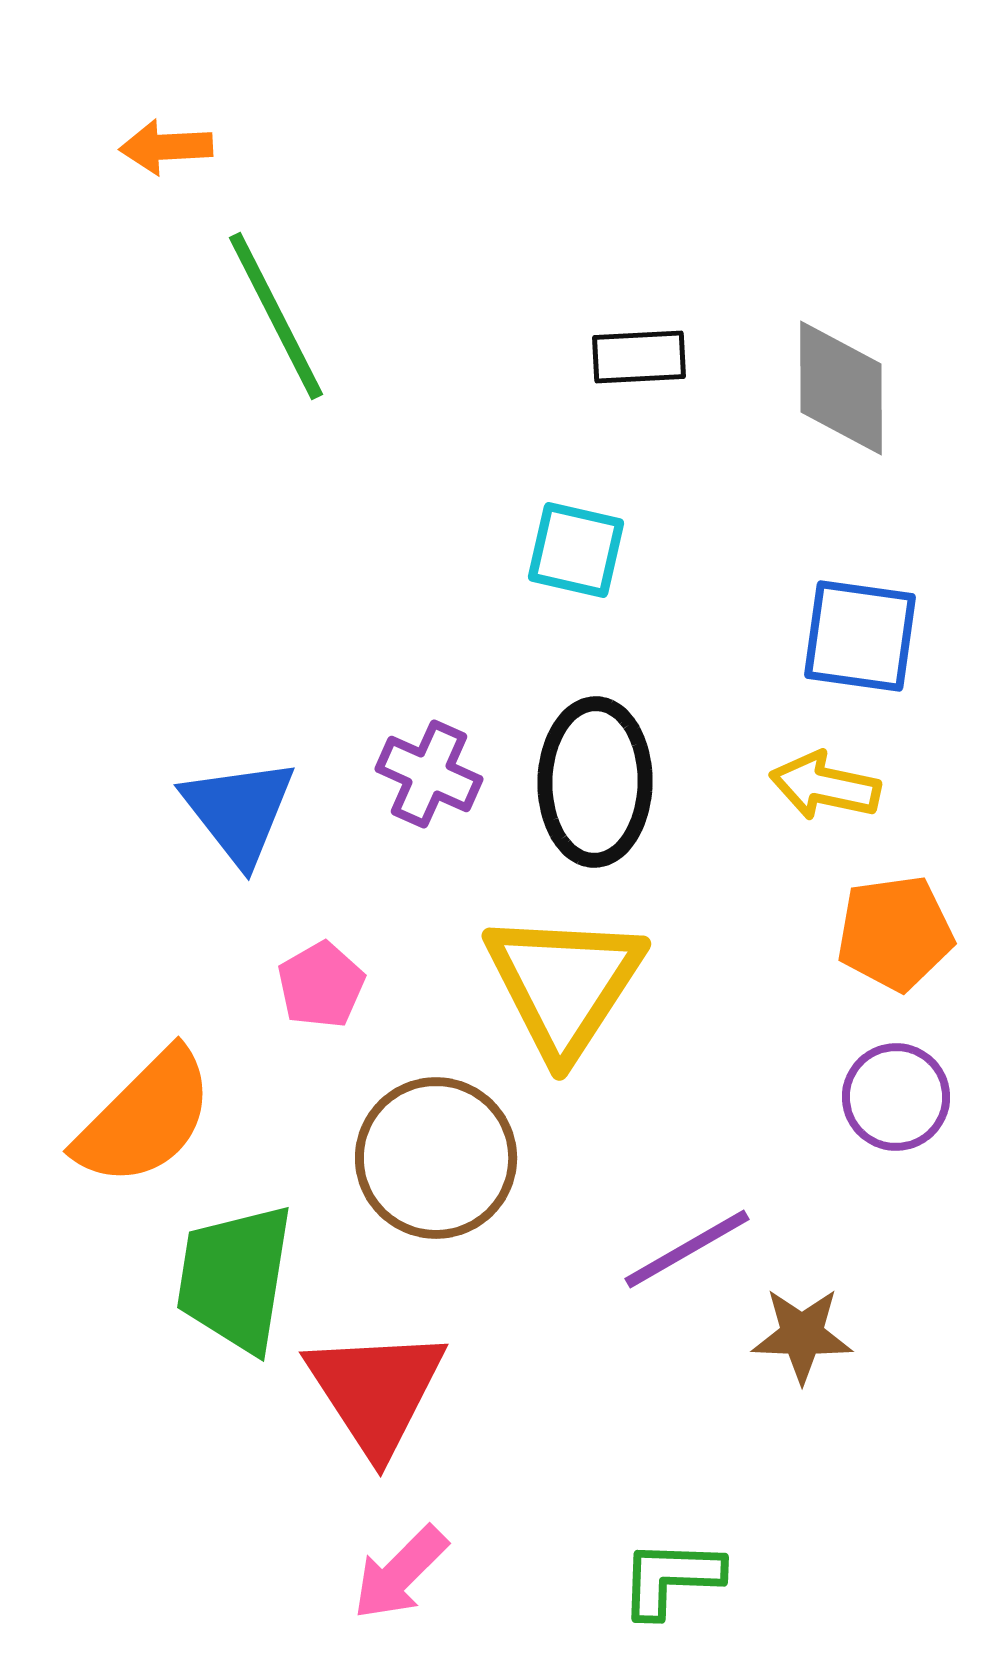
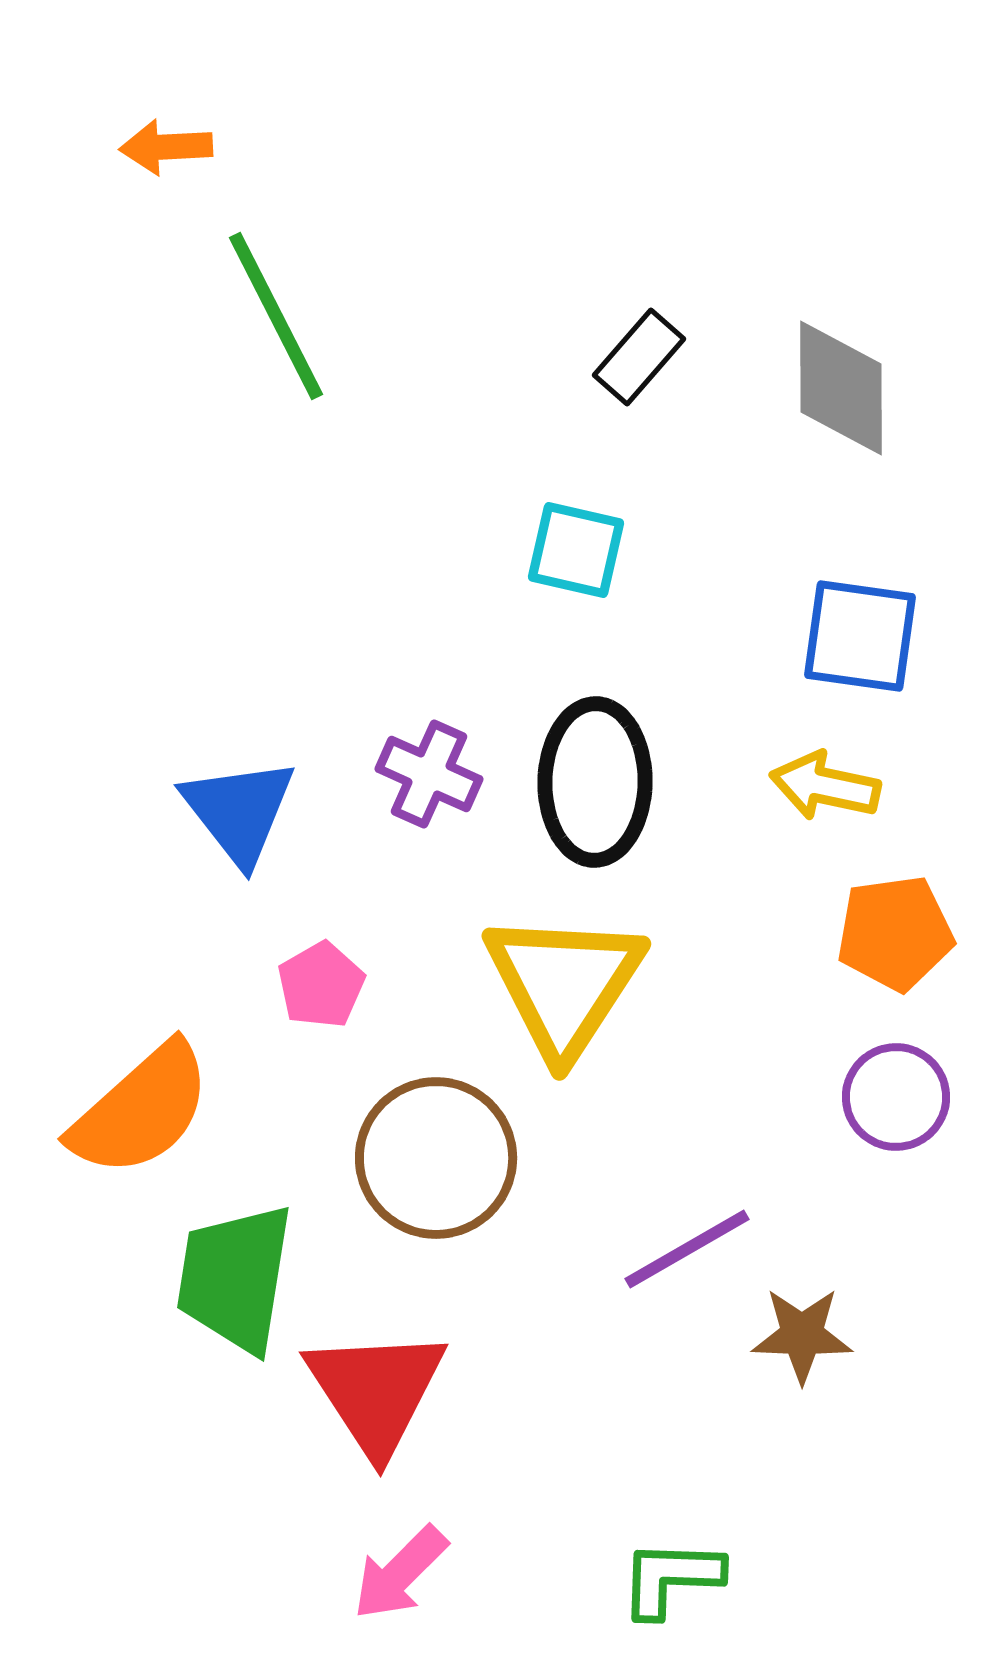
black rectangle: rotated 46 degrees counterclockwise
orange semicircle: moved 4 px left, 8 px up; rotated 3 degrees clockwise
